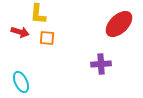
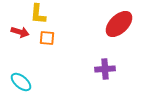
purple cross: moved 4 px right, 5 px down
cyan ellipse: rotated 25 degrees counterclockwise
